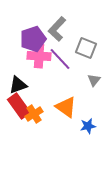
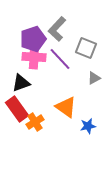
pink cross: moved 5 px left, 1 px down
gray triangle: moved 2 px up; rotated 24 degrees clockwise
black triangle: moved 3 px right, 2 px up
red rectangle: moved 2 px left, 3 px down
orange cross: moved 1 px right, 8 px down
